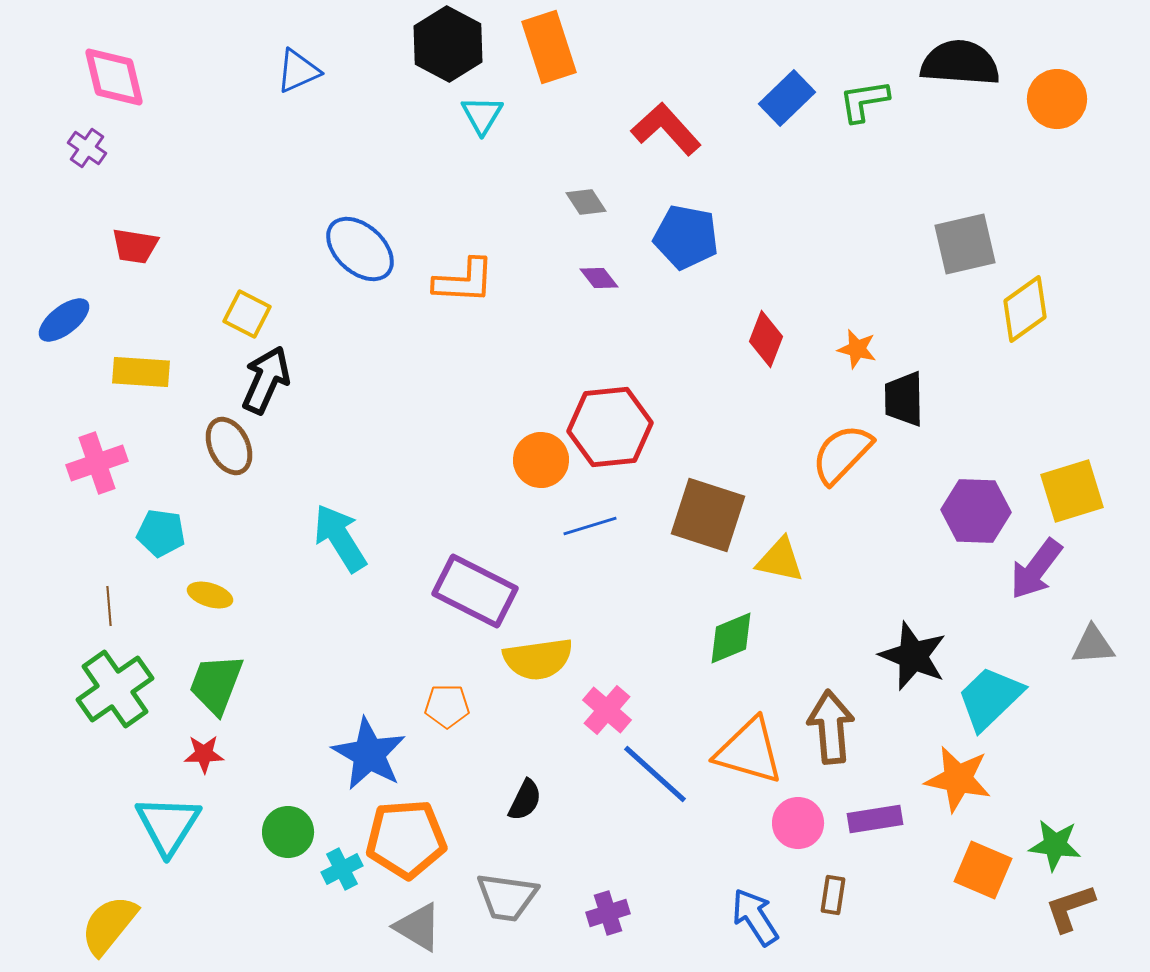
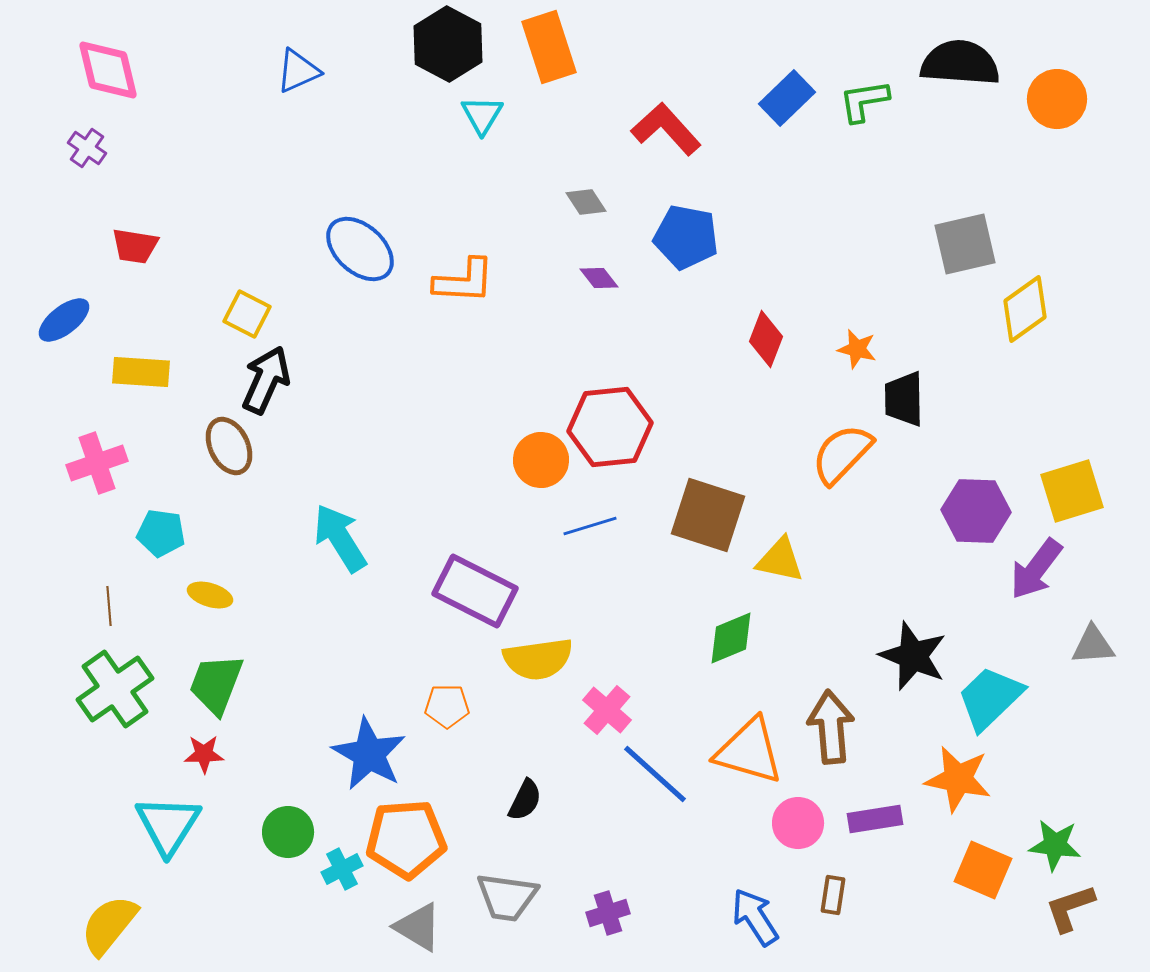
pink diamond at (114, 77): moved 6 px left, 7 px up
